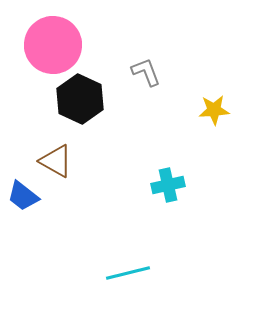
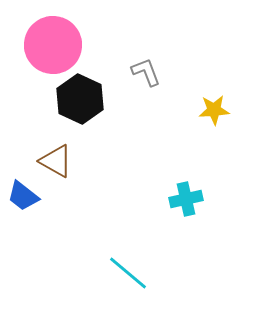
cyan cross: moved 18 px right, 14 px down
cyan line: rotated 54 degrees clockwise
